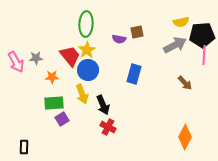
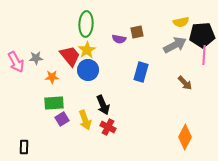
blue rectangle: moved 7 px right, 2 px up
yellow arrow: moved 3 px right, 26 px down
